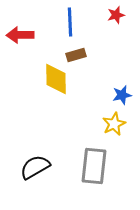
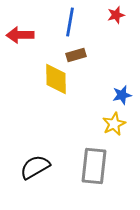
blue line: rotated 12 degrees clockwise
